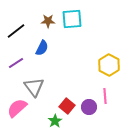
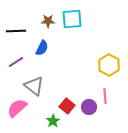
black line: rotated 36 degrees clockwise
purple line: moved 1 px up
gray triangle: moved 1 px up; rotated 15 degrees counterclockwise
green star: moved 2 px left
